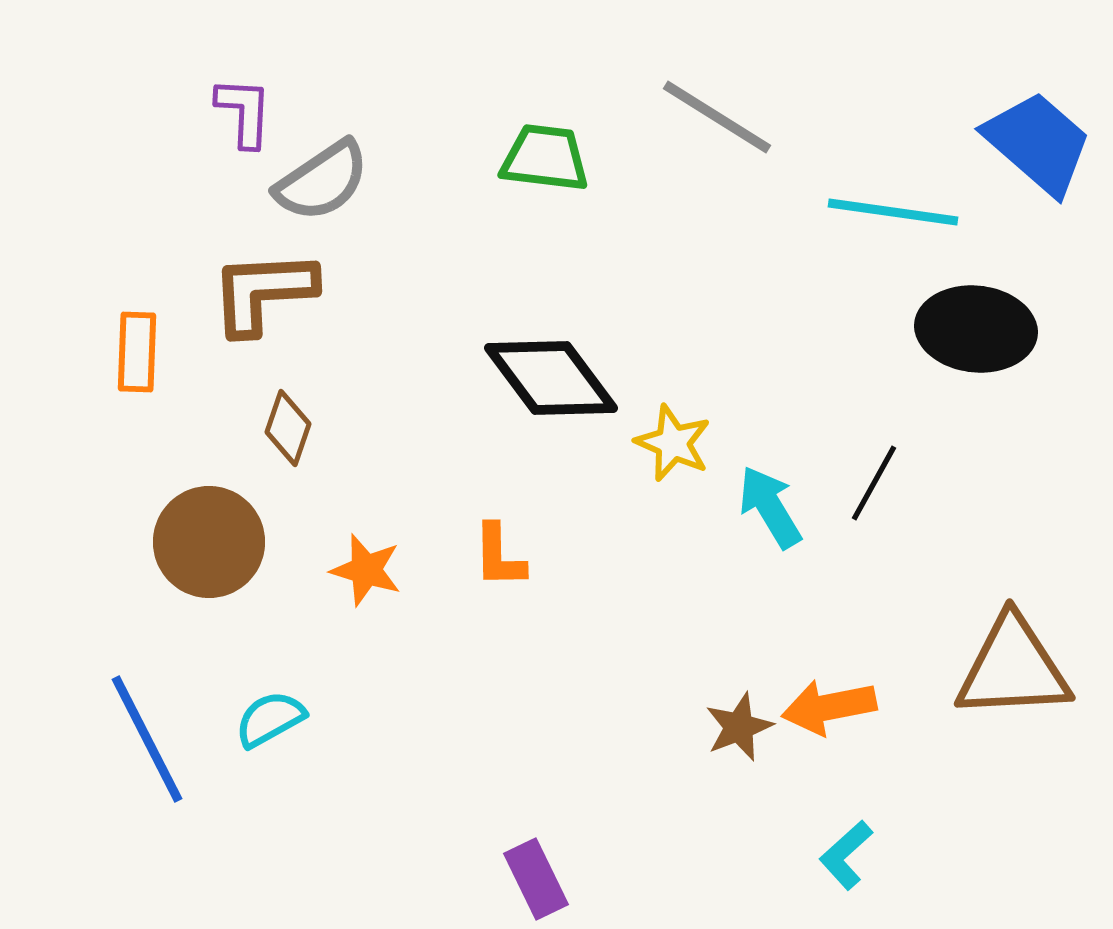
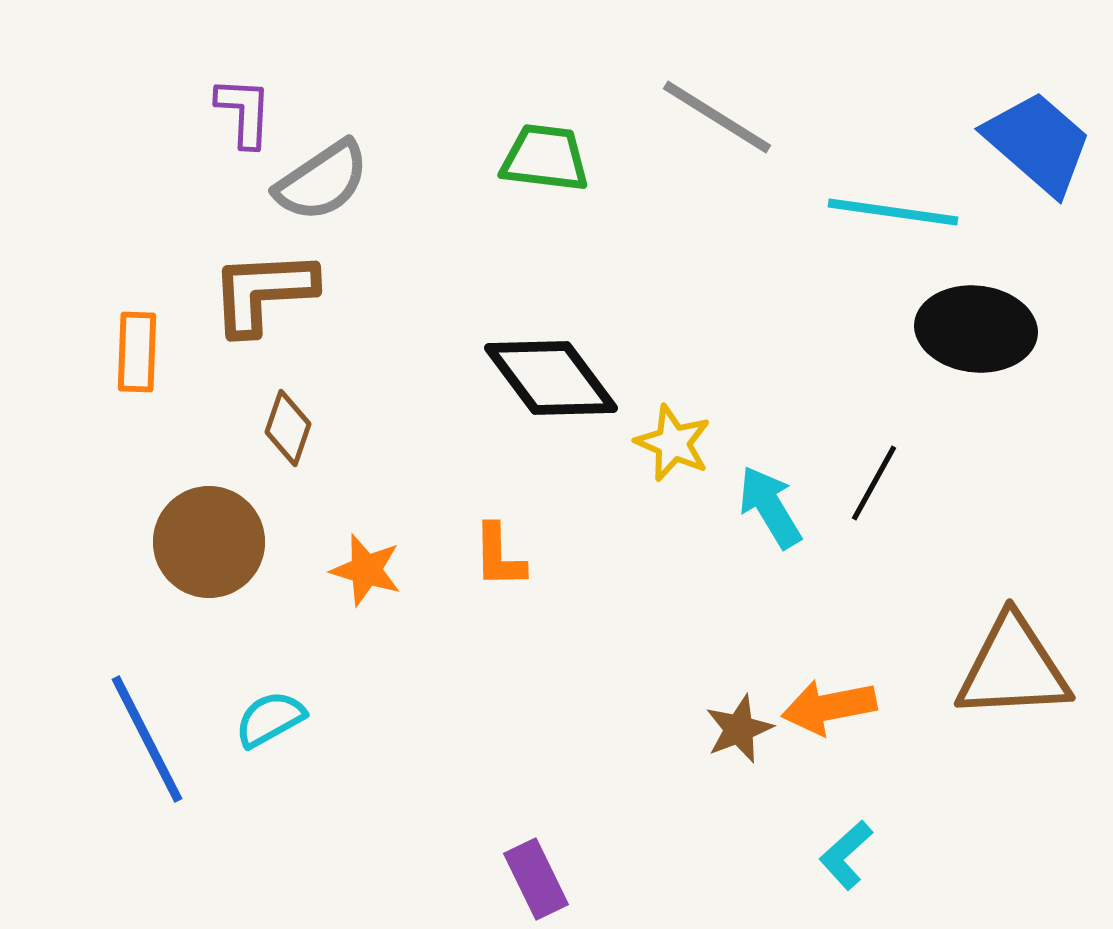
brown star: moved 2 px down
